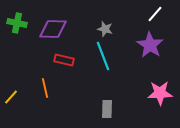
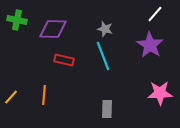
green cross: moved 3 px up
orange line: moved 1 px left, 7 px down; rotated 18 degrees clockwise
